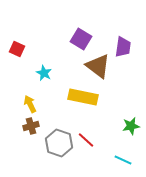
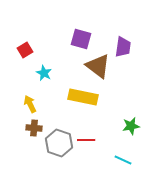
purple square: rotated 15 degrees counterclockwise
red square: moved 8 px right, 1 px down; rotated 35 degrees clockwise
brown cross: moved 3 px right, 2 px down; rotated 21 degrees clockwise
red line: rotated 42 degrees counterclockwise
